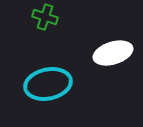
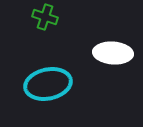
white ellipse: rotated 21 degrees clockwise
